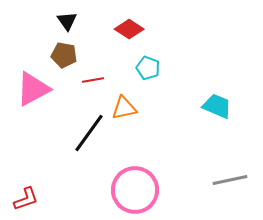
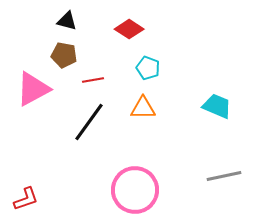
black triangle: rotated 40 degrees counterclockwise
orange triangle: moved 19 px right; rotated 12 degrees clockwise
black line: moved 11 px up
gray line: moved 6 px left, 4 px up
